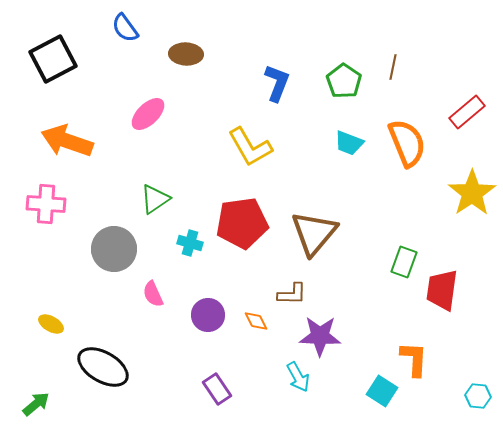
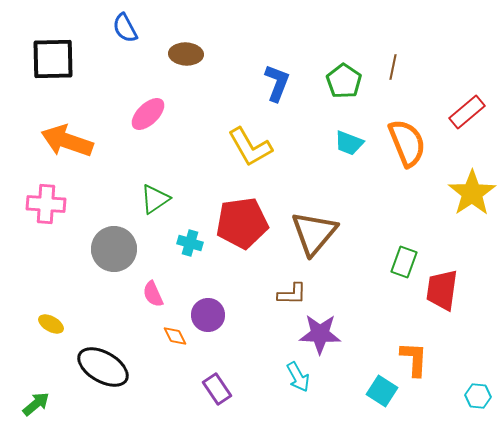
blue semicircle: rotated 8 degrees clockwise
black square: rotated 27 degrees clockwise
orange diamond: moved 81 px left, 15 px down
purple star: moved 2 px up
